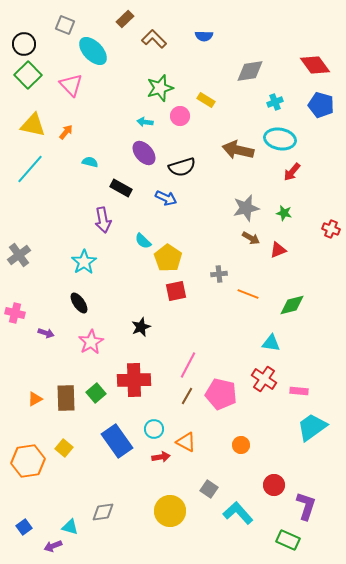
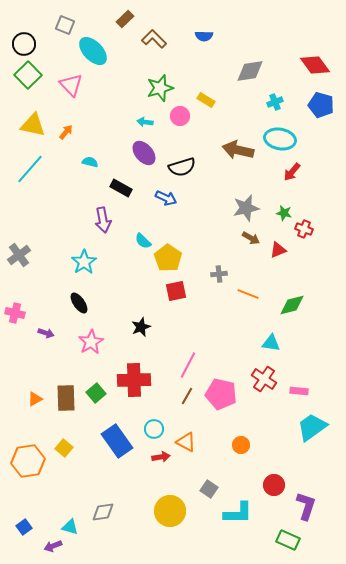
red cross at (331, 229): moved 27 px left
cyan L-shape at (238, 513): rotated 132 degrees clockwise
